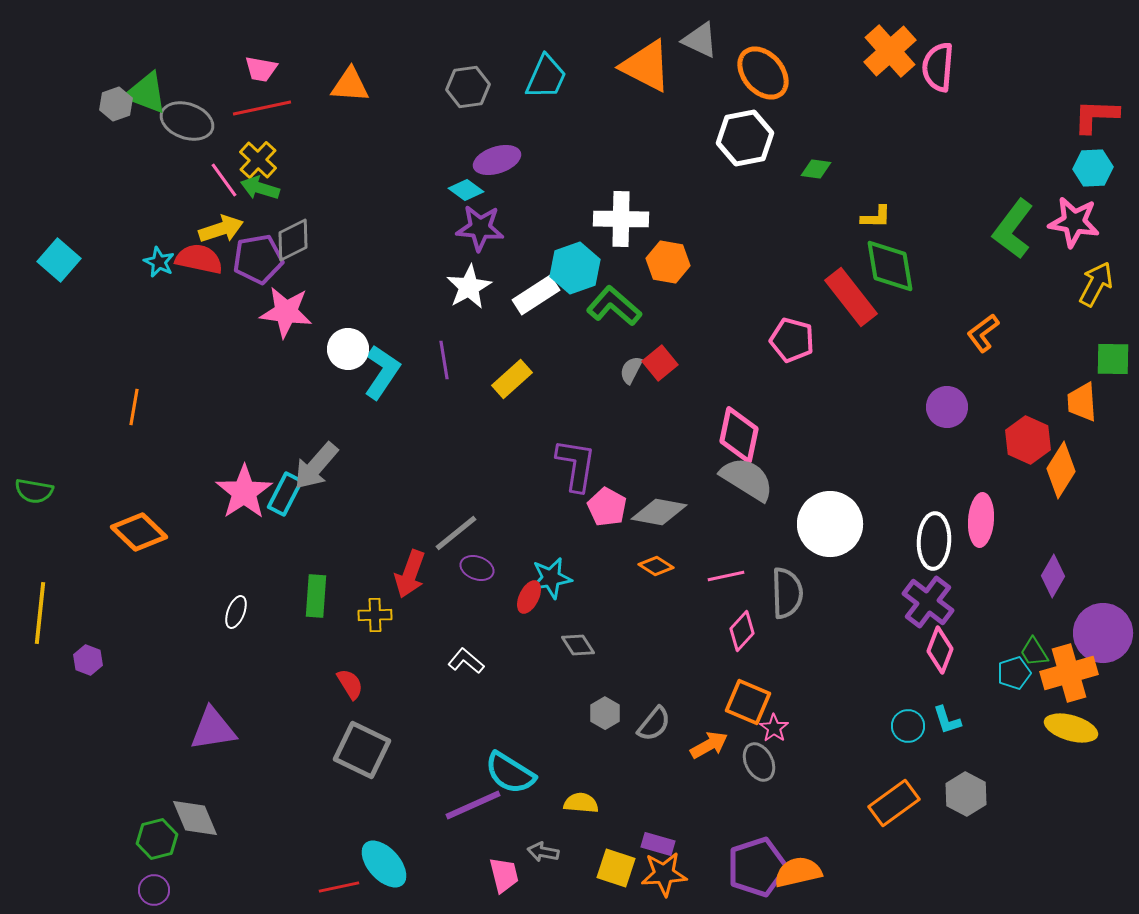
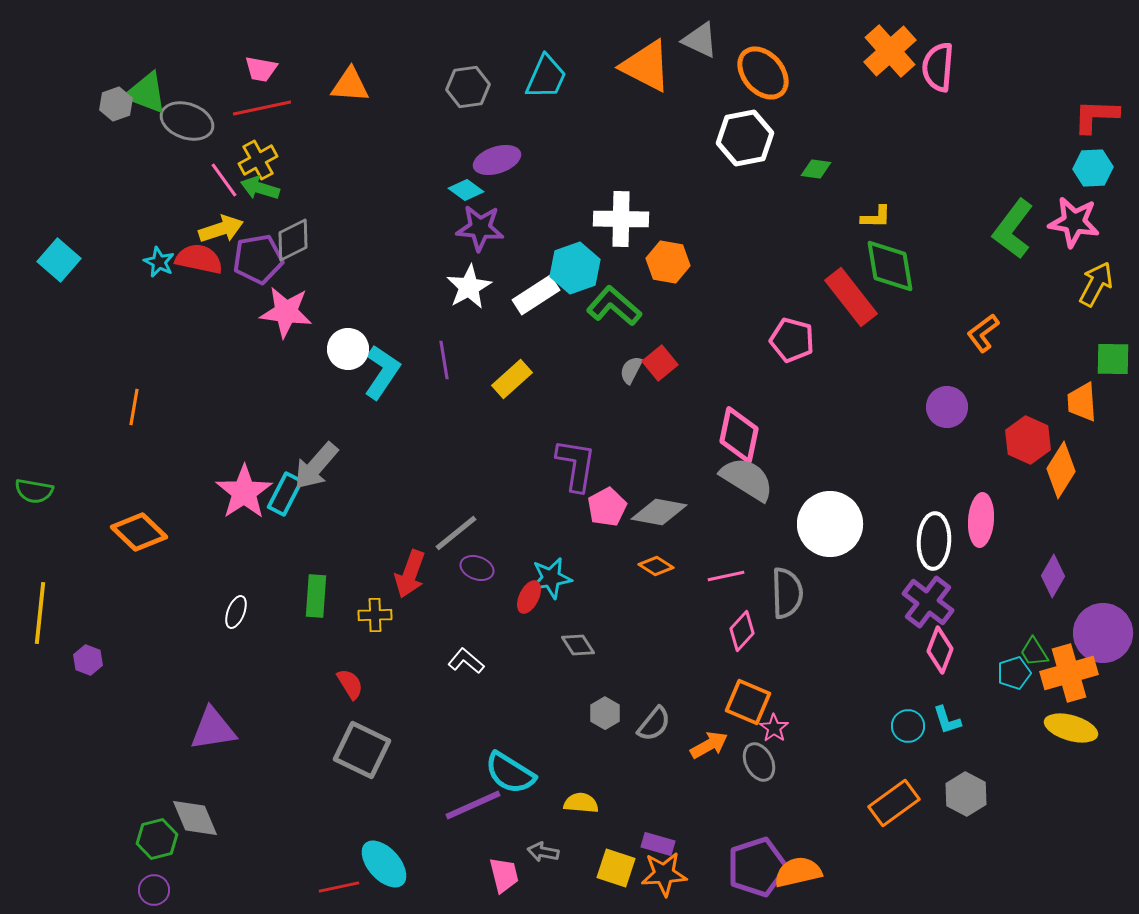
yellow cross at (258, 160): rotated 18 degrees clockwise
pink pentagon at (607, 507): rotated 15 degrees clockwise
